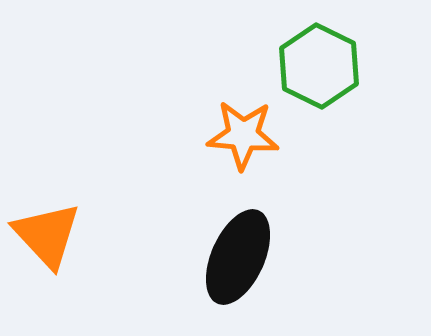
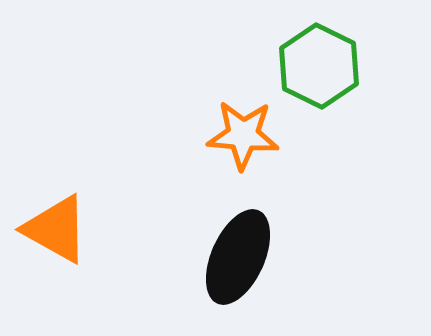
orange triangle: moved 9 px right, 6 px up; rotated 18 degrees counterclockwise
